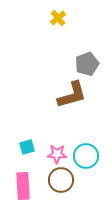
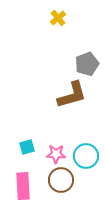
pink star: moved 1 px left
